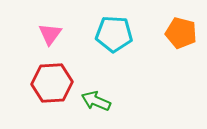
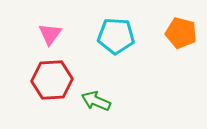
cyan pentagon: moved 2 px right, 2 px down
red hexagon: moved 3 px up
